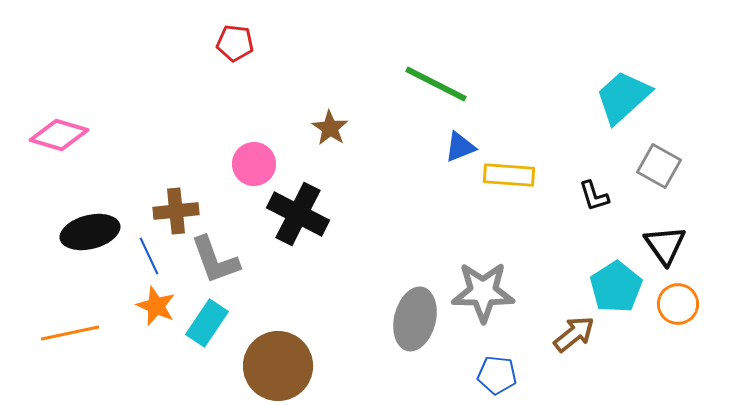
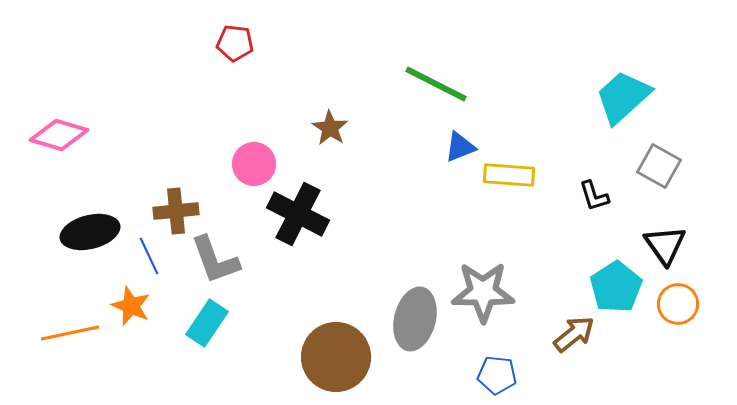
orange star: moved 25 px left
brown circle: moved 58 px right, 9 px up
